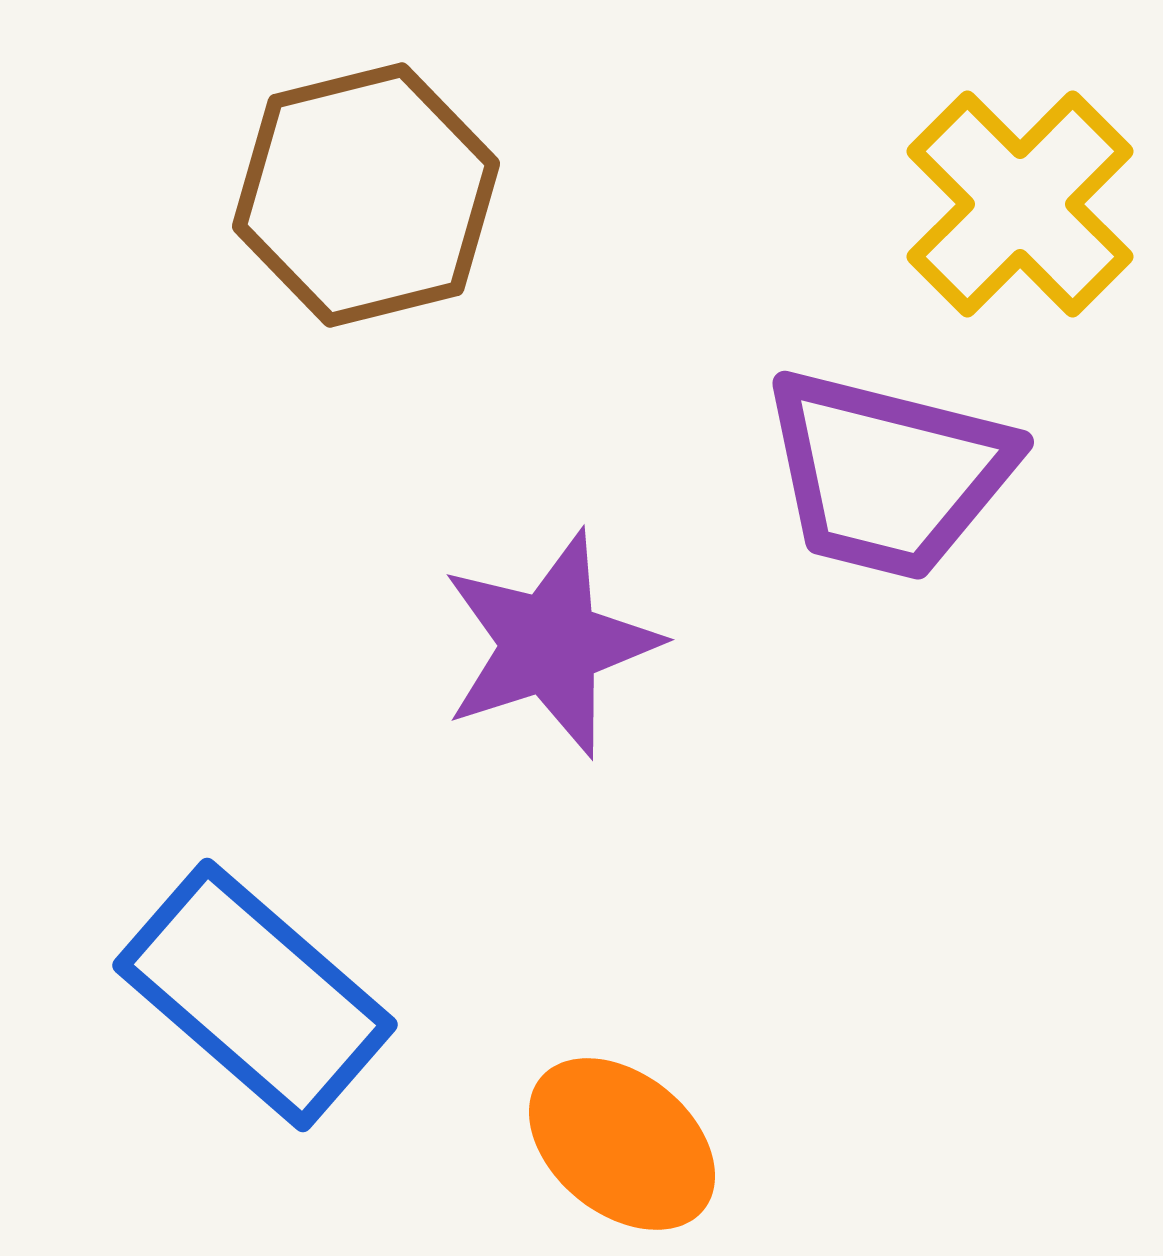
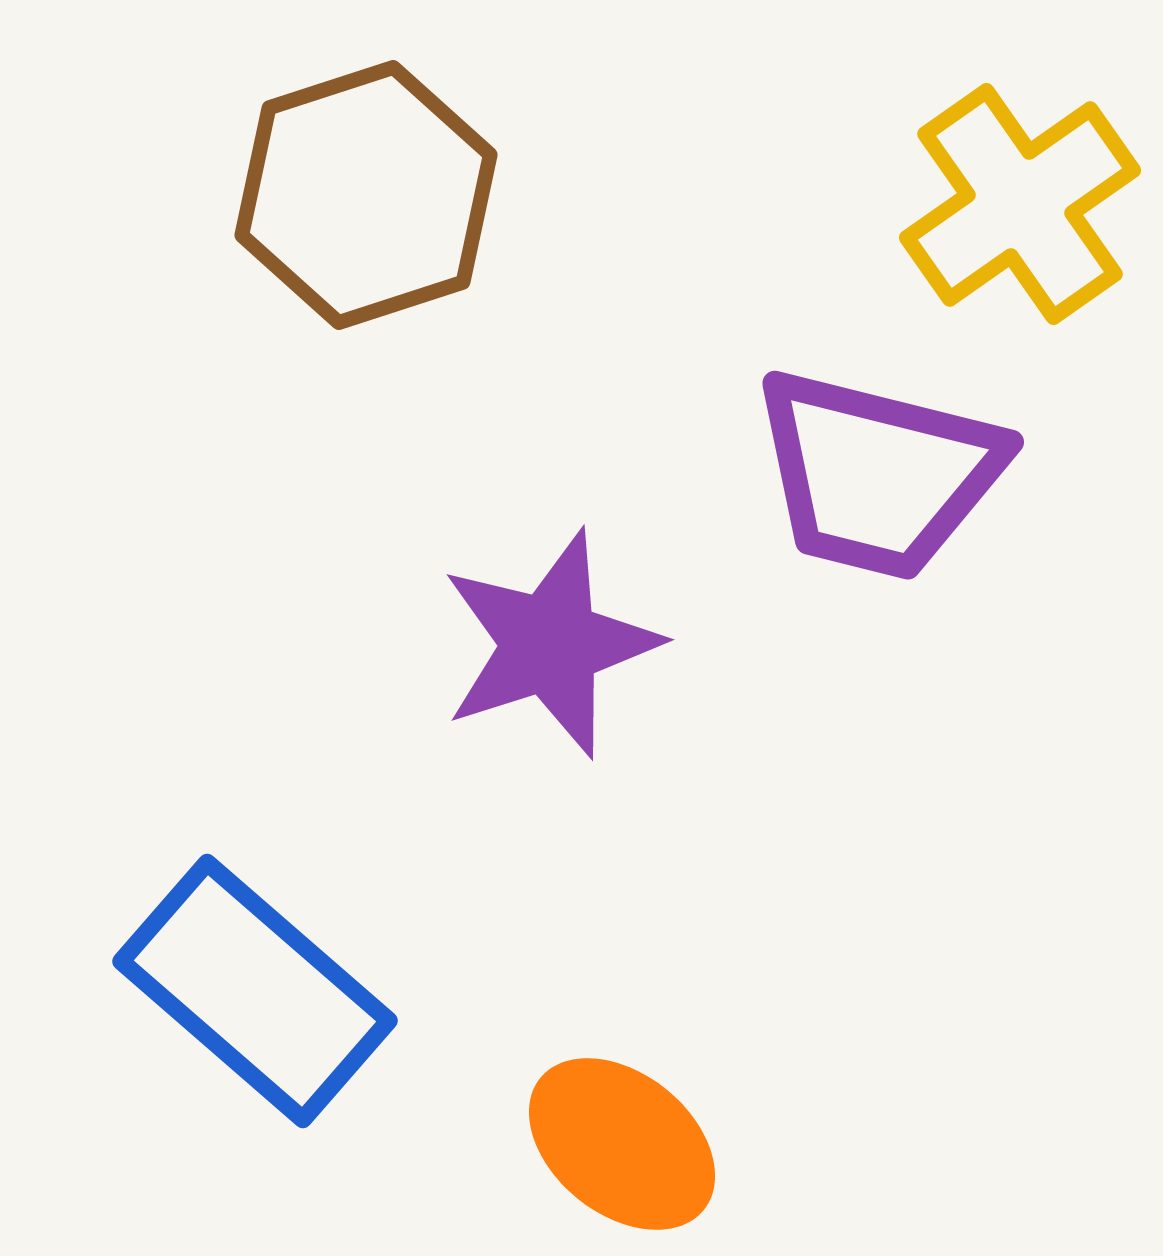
brown hexagon: rotated 4 degrees counterclockwise
yellow cross: rotated 10 degrees clockwise
purple trapezoid: moved 10 px left
blue rectangle: moved 4 px up
